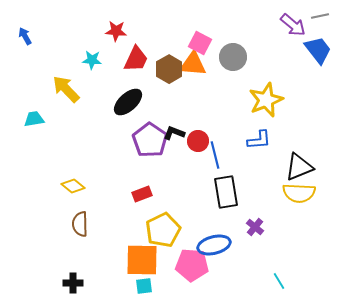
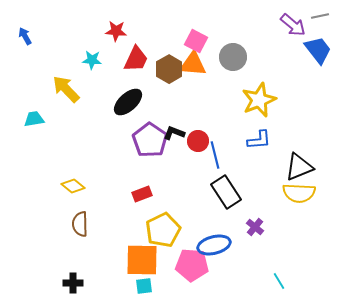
pink square: moved 4 px left, 2 px up
yellow star: moved 7 px left
black rectangle: rotated 24 degrees counterclockwise
